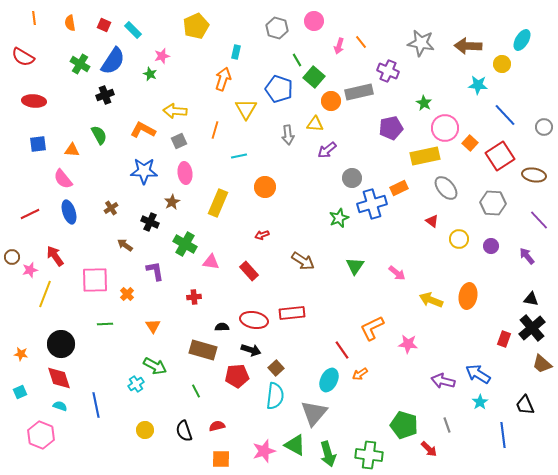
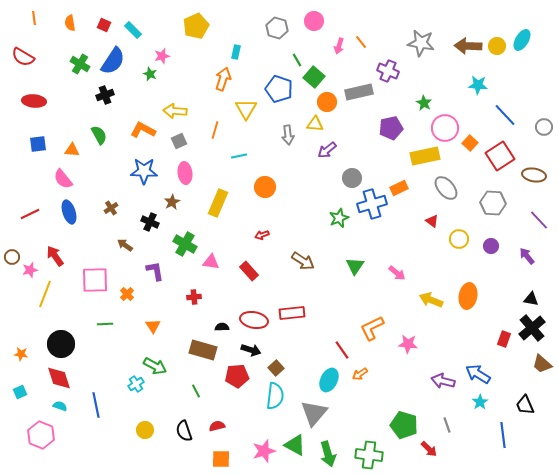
yellow circle at (502, 64): moved 5 px left, 18 px up
orange circle at (331, 101): moved 4 px left, 1 px down
